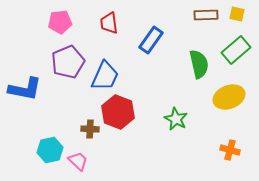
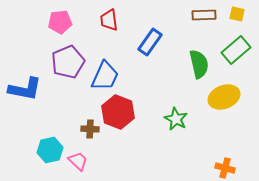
brown rectangle: moved 2 px left
red trapezoid: moved 3 px up
blue rectangle: moved 1 px left, 2 px down
yellow ellipse: moved 5 px left
orange cross: moved 5 px left, 18 px down
